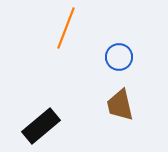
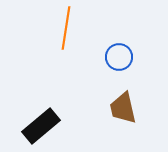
orange line: rotated 12 degrees counterclockwise
brown trapezoid: moved 3 px right, 3 px down
